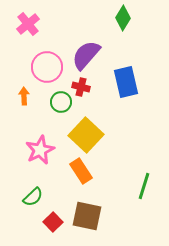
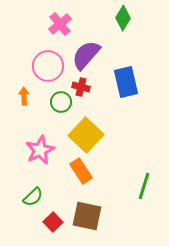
pink cross: moved 32 px right
pink circle: moved 1 px right, 1 px up
